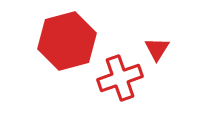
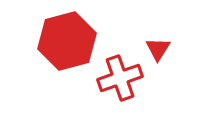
red triangle: moved 1 px right
